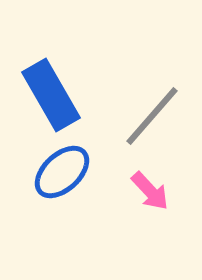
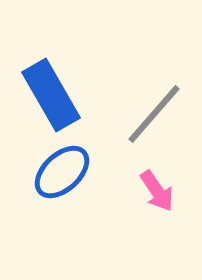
gray line: moved 2 px right, 2 px up
pink arrow: moved 7 px right; rotated 9 degrees clockwise
